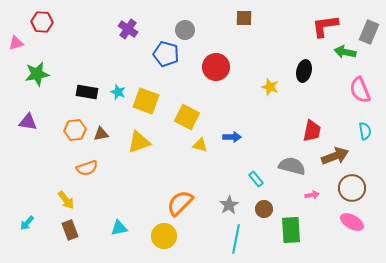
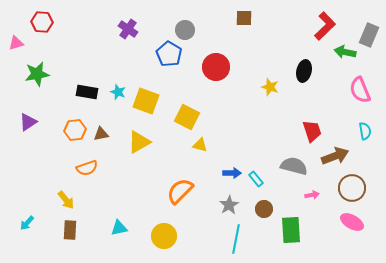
red L-shape at (325, 26): rotated 144 degrees clockwise
gray rectangle at (369, 32): moved 3 px down
blue pentagon at (166, 54): moved 3 px right; rotated 15 degrees clockwise
purple triangle at (28, 122): rotated 42 degrees counterclockwise
red trapezoid at (312, 131): rotated 30 degrees counterclockwise
blue arrow at (232, 137): moved 36 px down
yellow triangle at (139, 142): rotated 10 degrees counterclockwise
gray semicircle at (292, 166): moved 2 px right
orange semicircle at (180, 203): moved 12 px up
brown rectangle at (70, 230): rotated 24 degrees clockwise
